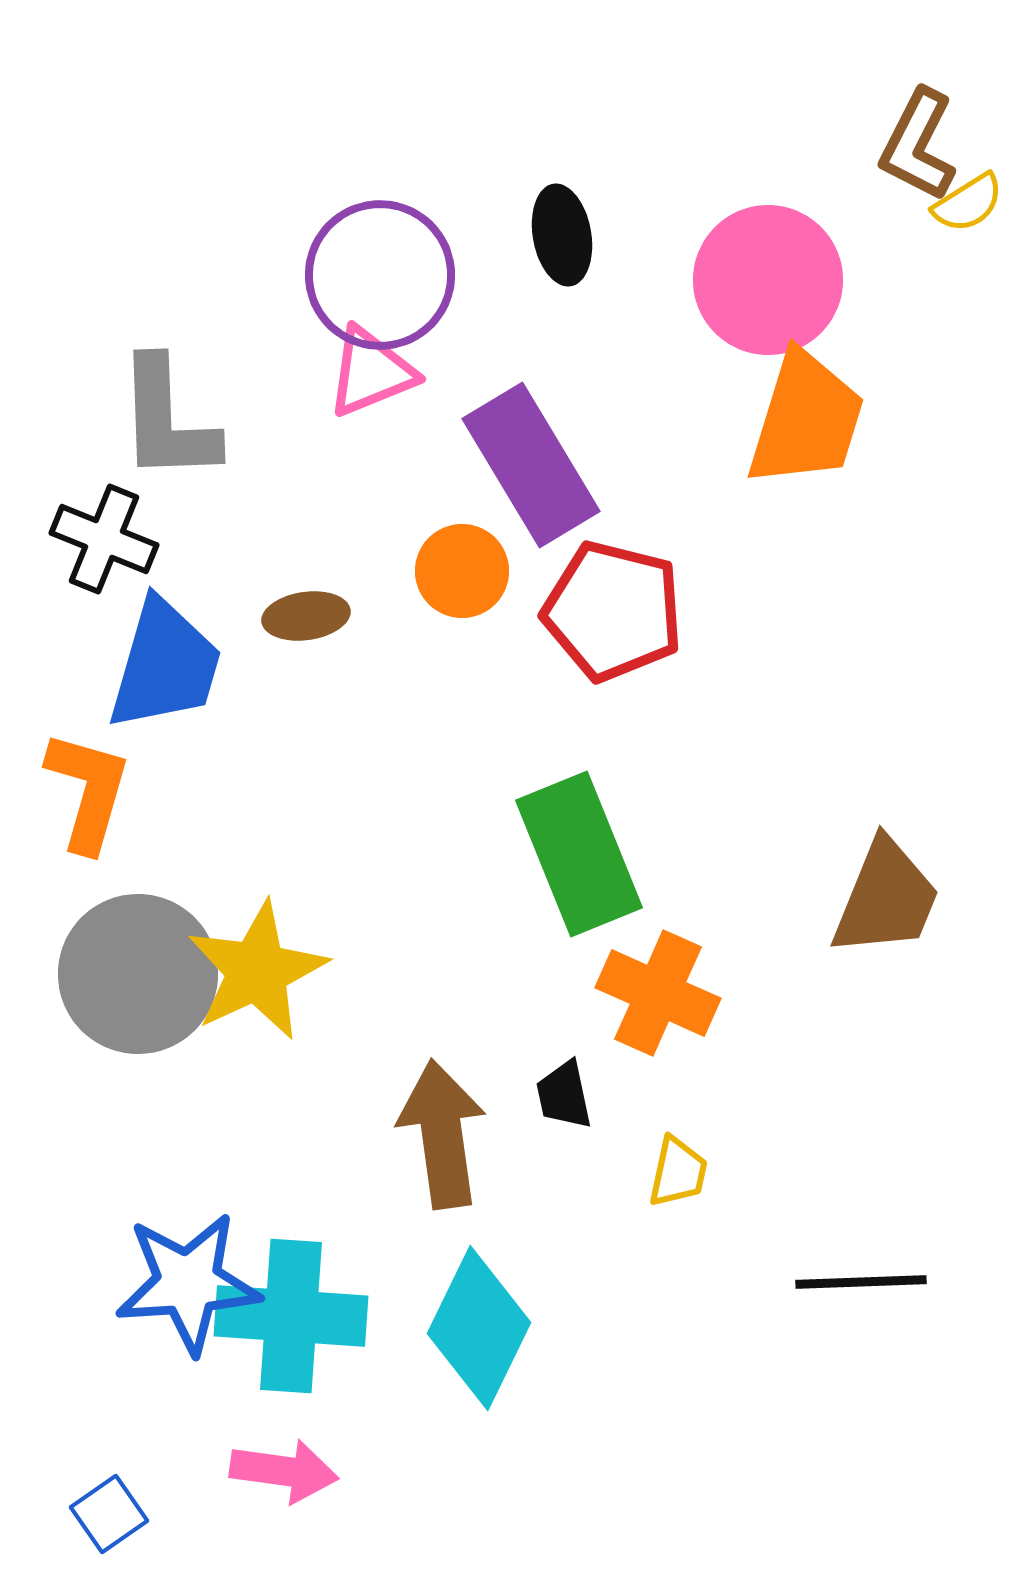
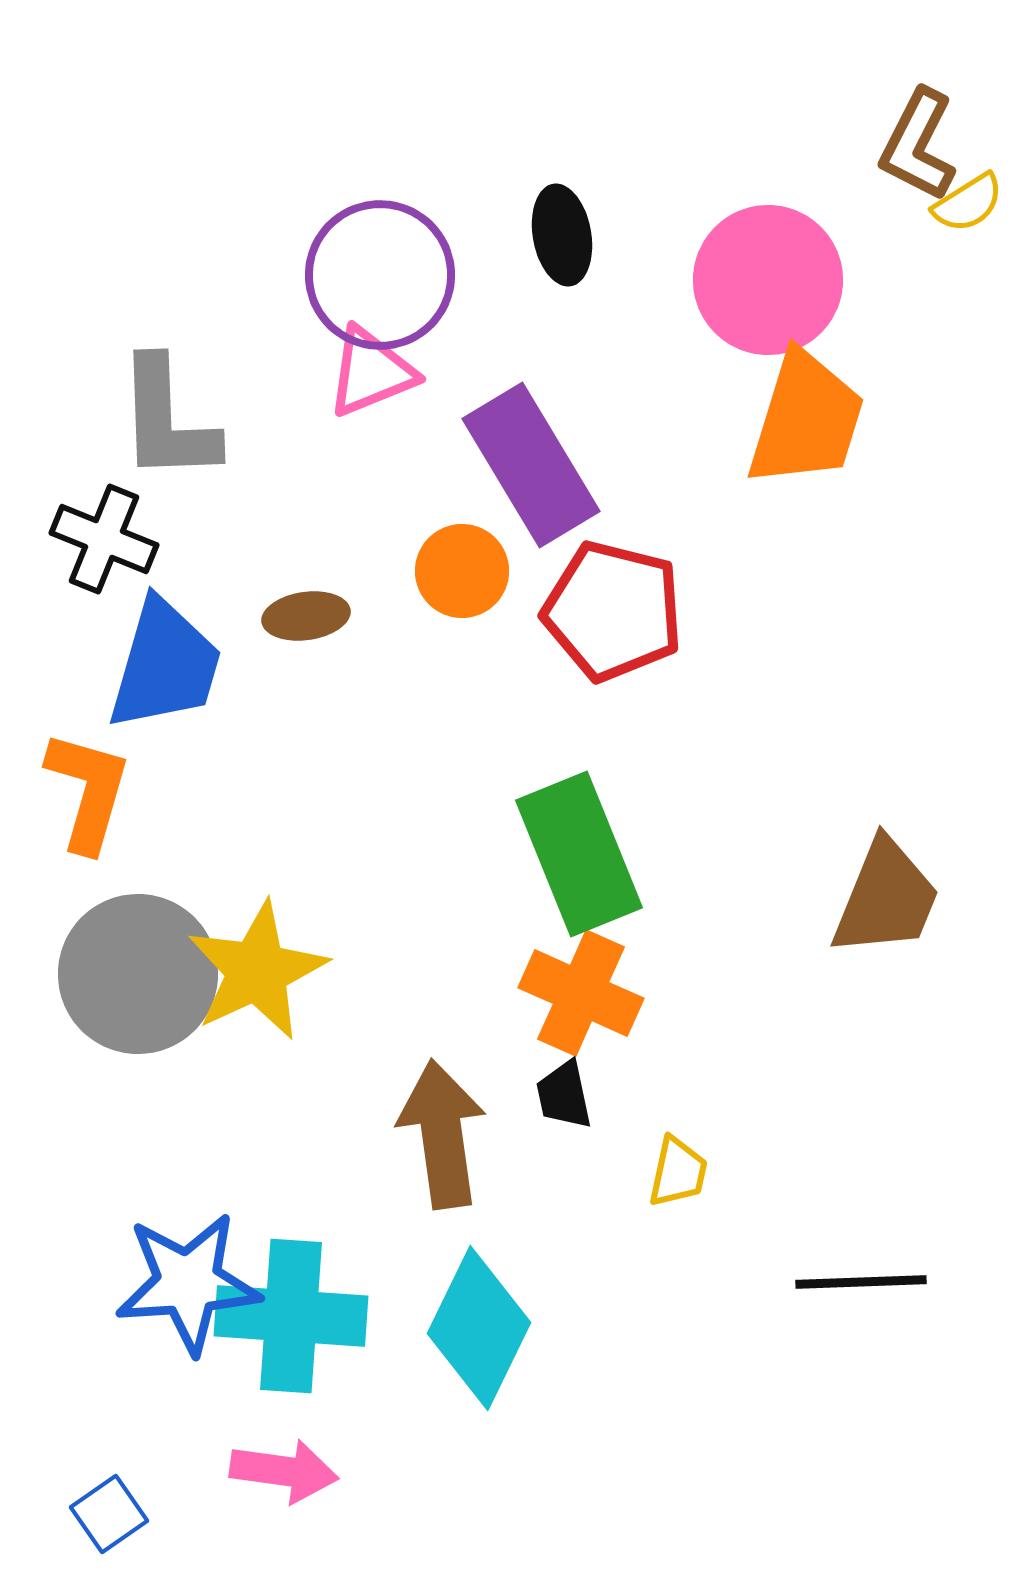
orange cross: moved 77 px left
